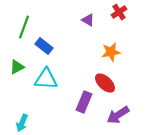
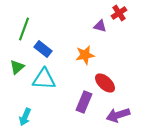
red cross: moved 1 px down
purple triangle: moved 12 px right, 6 px down; rotated 16 degrees counterclockwise
green line: moved 2 px down
blue rectangle: moved 1 px left, 3 px down
orange star: moved 26 px left, 3 px down
green triangle: rotated 14 degrees counterclockwise
cyan triangle: moved 2 px left
purple arrow: rotated 15 degrees clockwise
cyan arrow: moved 3 px right, 6 px up
